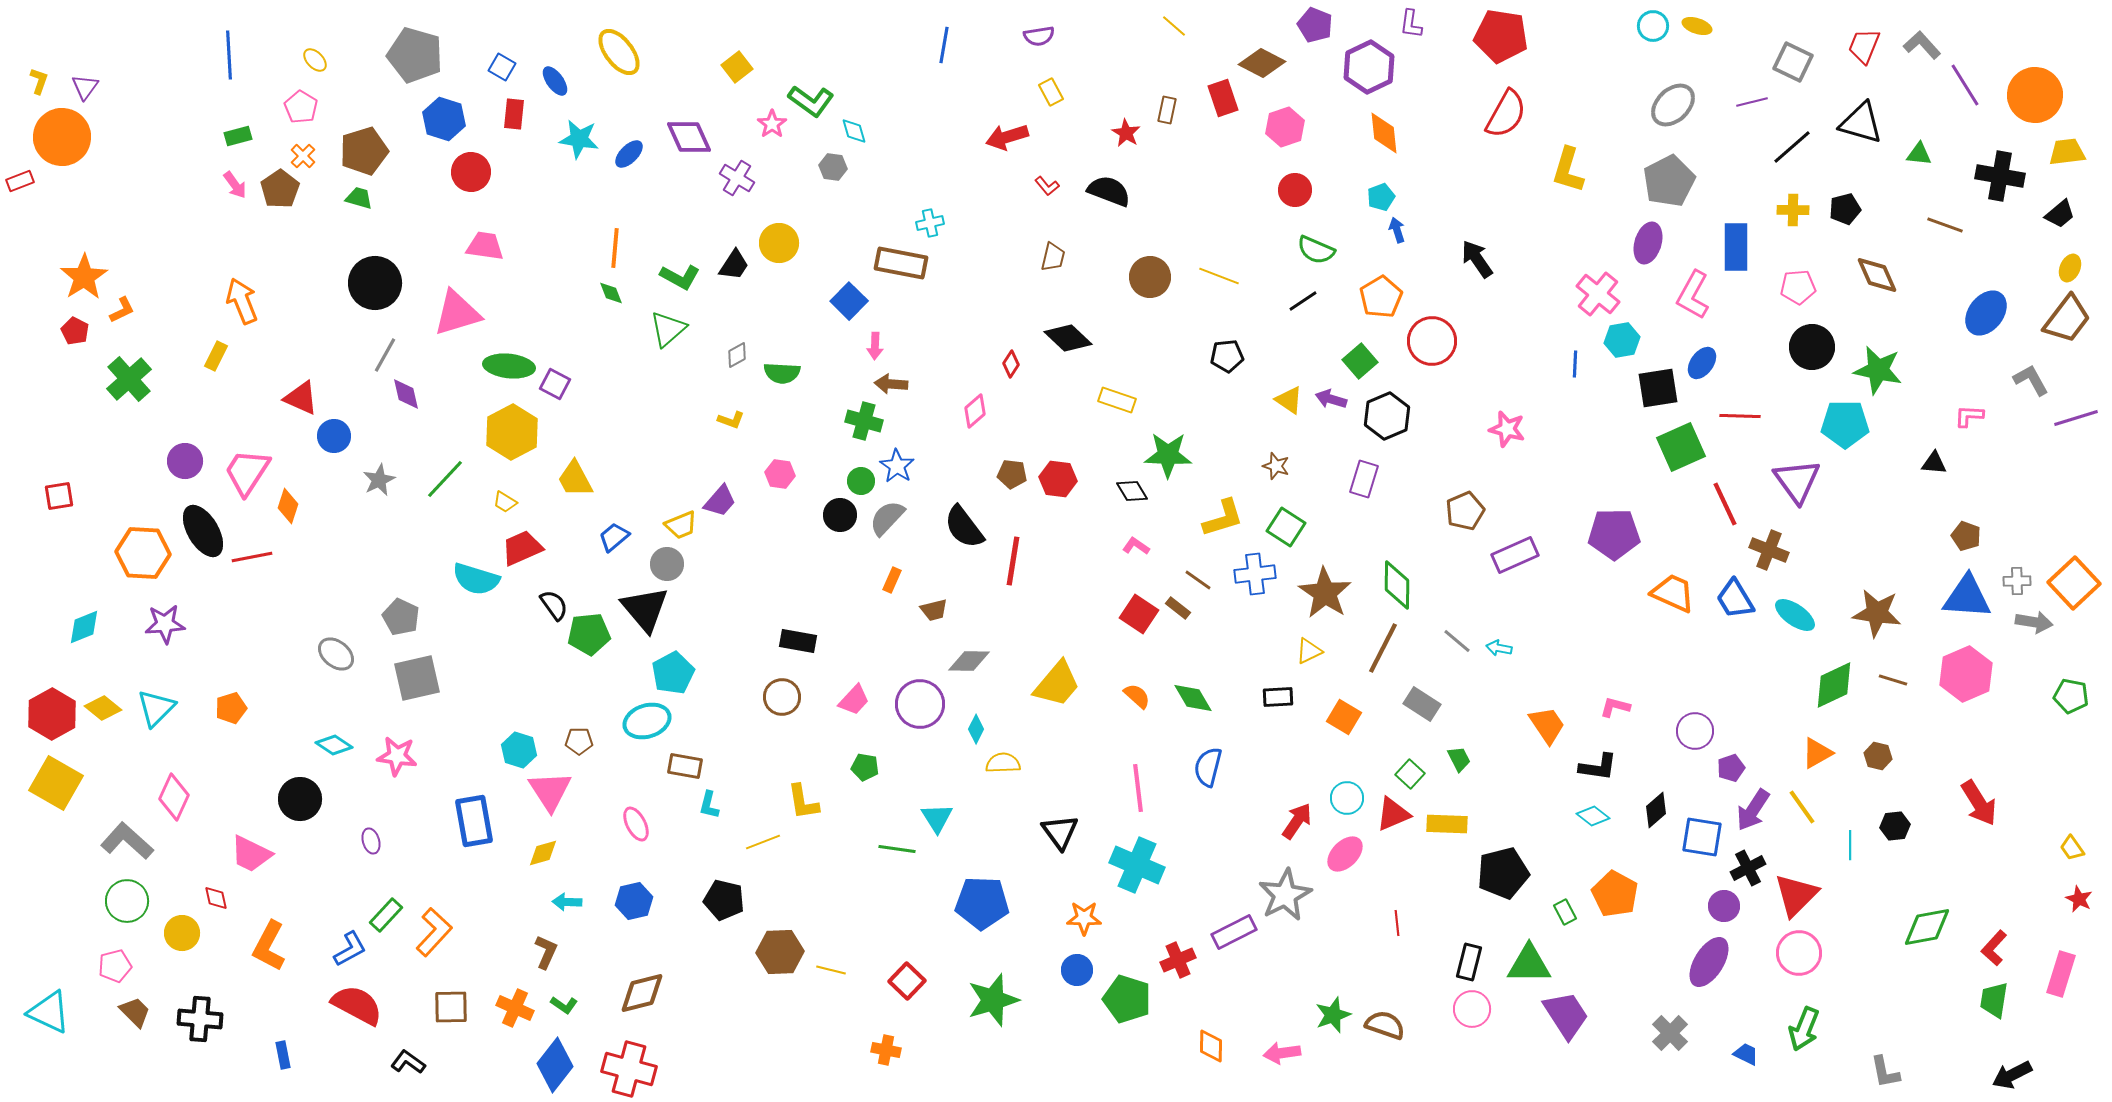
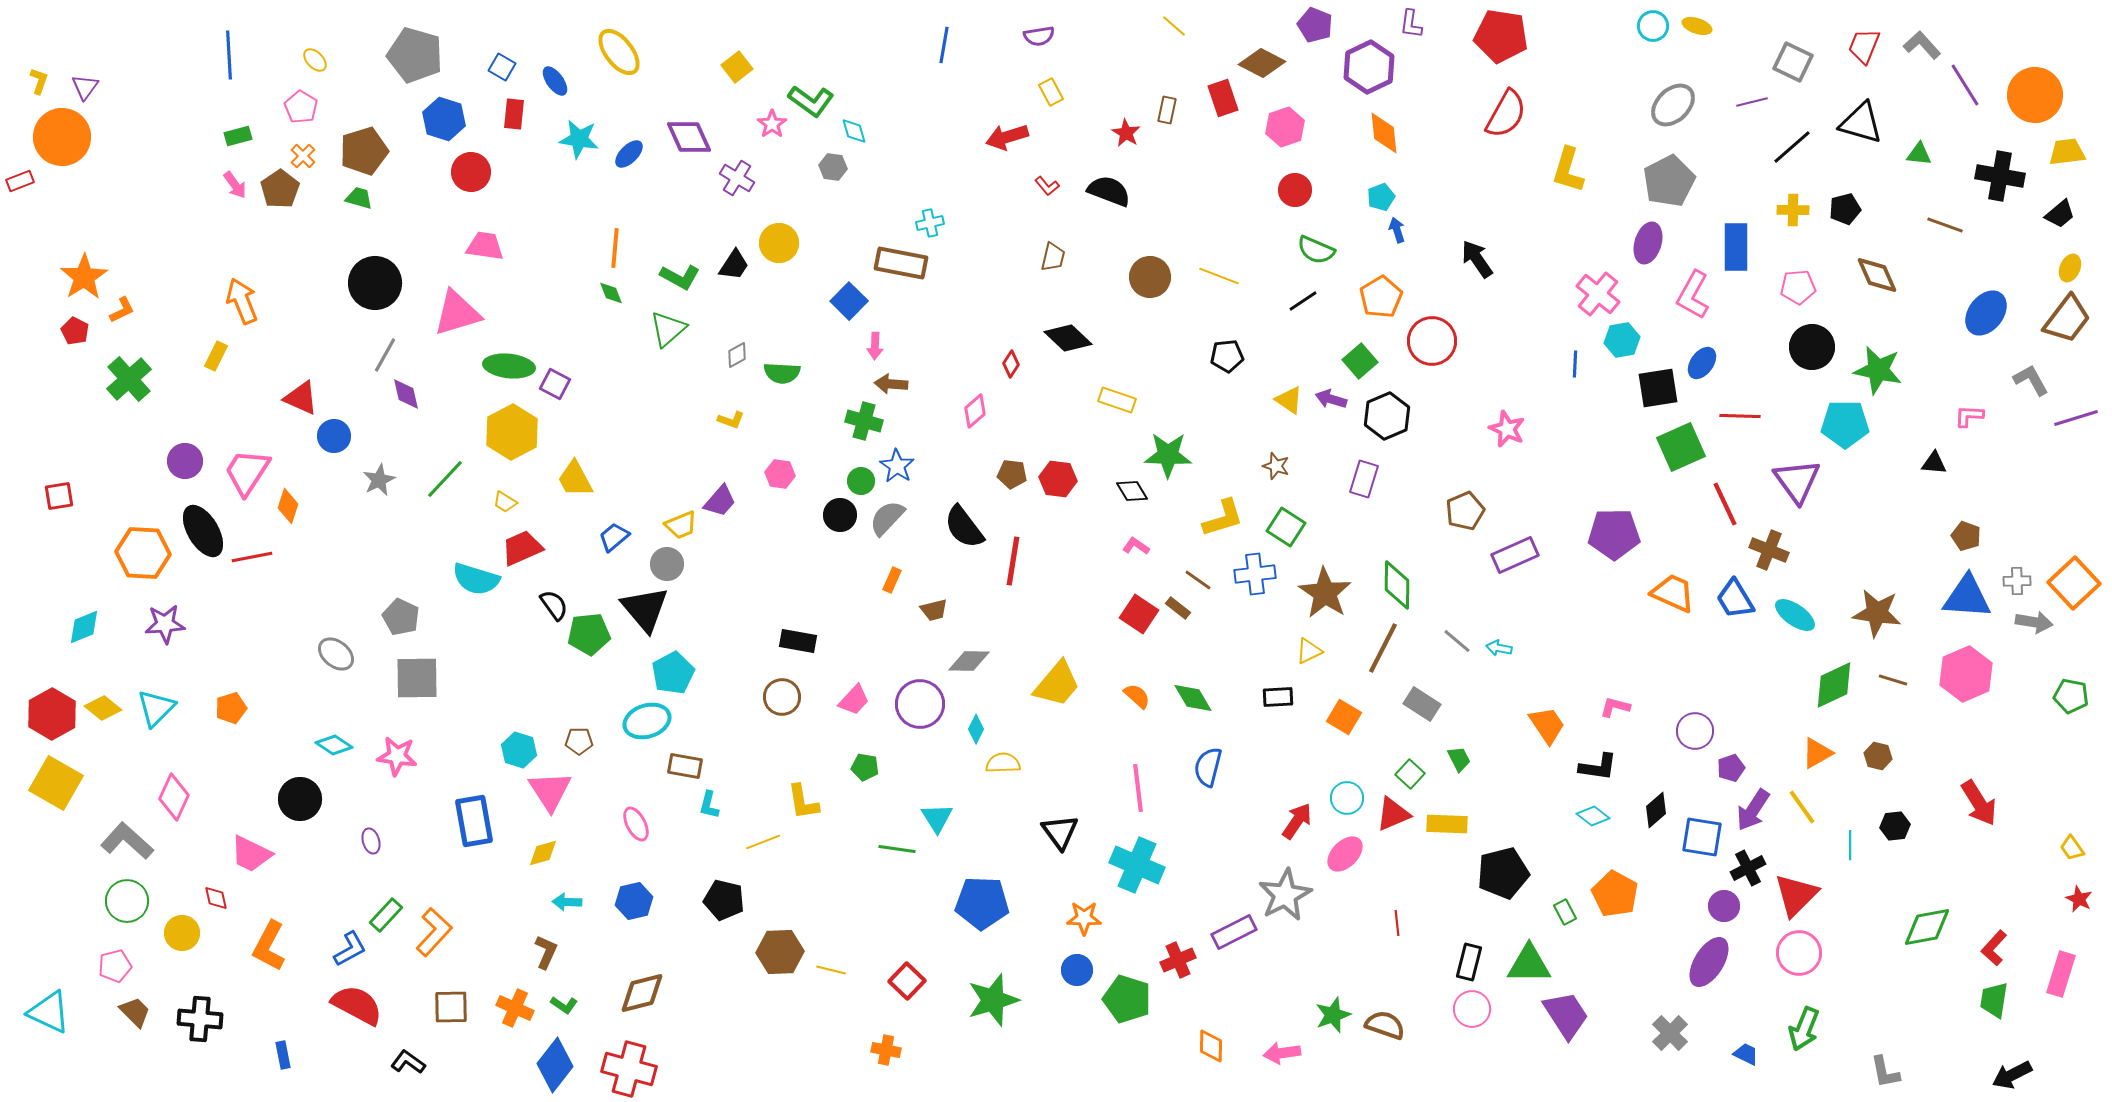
pink star at (1507, 429): rotated 9 degrees clockwise
gray square at (417, 678): rotated 12 degrees clockwise
